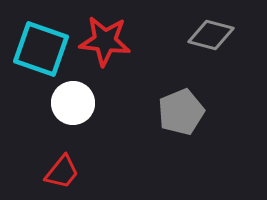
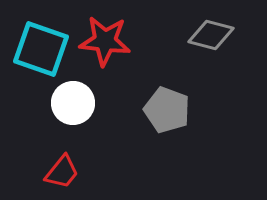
gray pentagon: moved 14 px left, 2 px up; rotated 30 degrees counterclockwise
